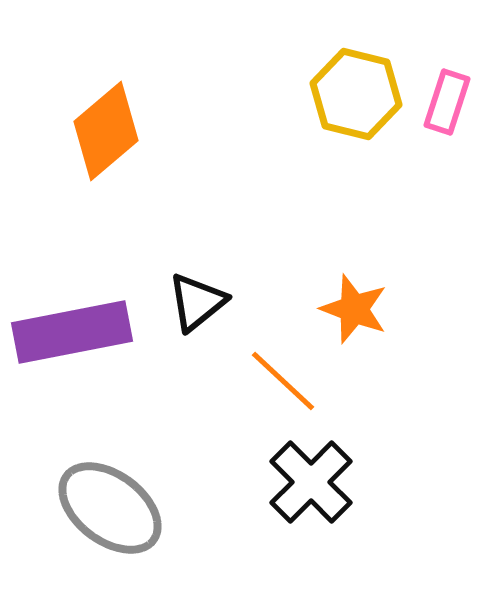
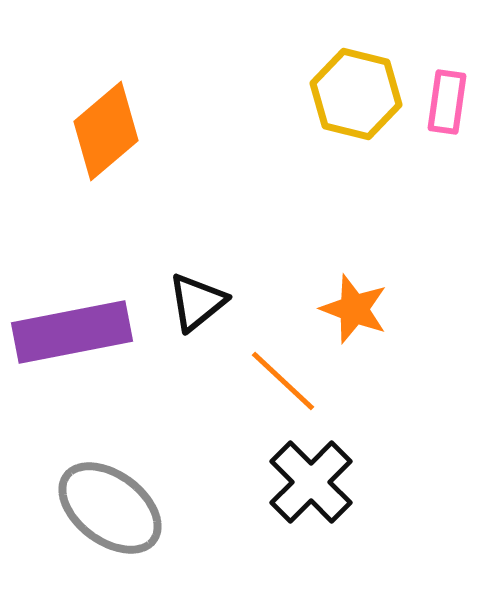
pink rectangle: rotated 10 degrees counterclockwise
